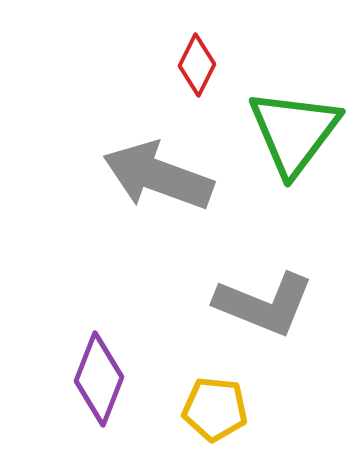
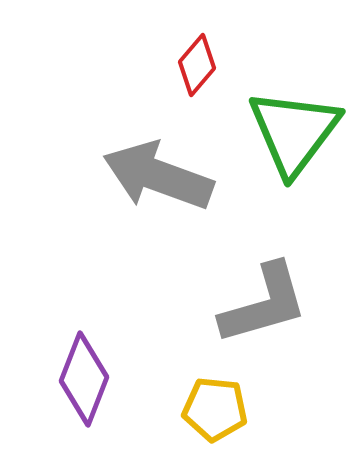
red diamond: rotated 14 degrees clockwise
gray L-shape: rotated 38 degrees counterclockwise
purple diamond: moved 15 px left
